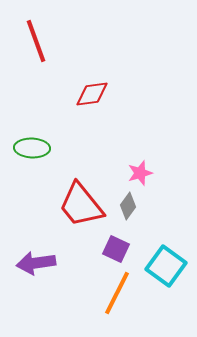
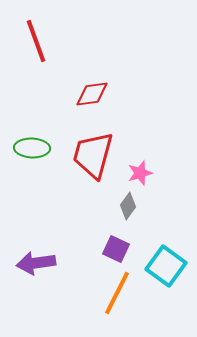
red trapezoid: moved 12 px right, 50 px up; rotated 54 degrees clockwise
